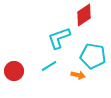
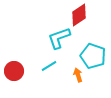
red diamond: moved 5 px left
cyan pentagon: rotated 10 degrees clockwise
orange arrow: rotated 120 degrees counterclockwise
